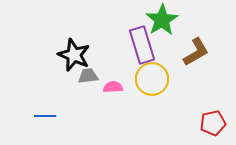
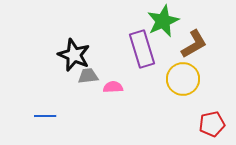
green star: moved 1 px right, 1 px down; rotated 8 degrees clockwise
purple rectangle: moved 4 px down
brown L-shape: moved 2 px left, 8 px up
yellow circle: moved 31 px right
red pentagon: moved 1 px left, 1 px down
